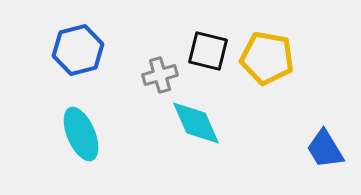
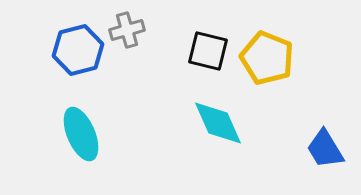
yellow pentagon: rotated 12 degrees clockwise
gray cross: moved 33 px left, 45 px up
cyan diamond: moved 22 px right
